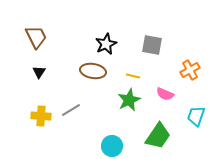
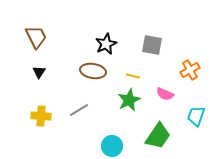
gray line: moved 8 px right
